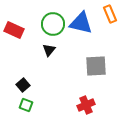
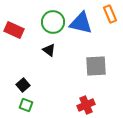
green circle: moved 2 px up
black triangle: rotated 32 degrees counterclockwise
